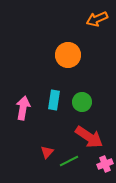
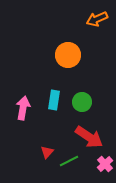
pink cross: rotated 21 degrees counterclockwise
